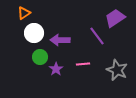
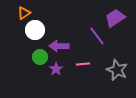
white circle: moved 1 px right, 3 px up
purple arrow: moved 1 px left, 6 px down
